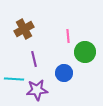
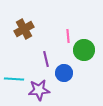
green circle: moved 1 px left, 2 px up
purple line: moved 12 px right
purple star: moved 2 px right
